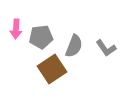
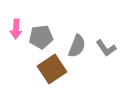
gray semicircle: moved 3 px right
